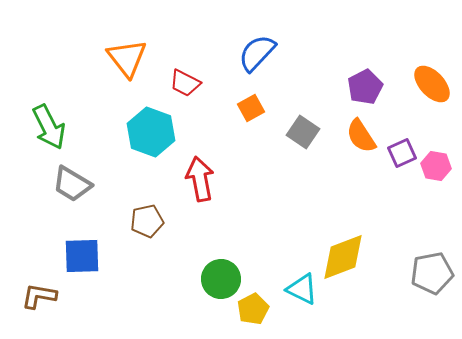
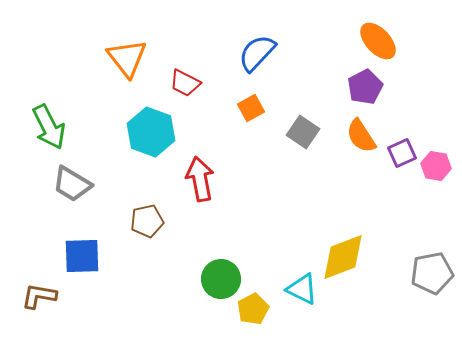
orange ellipse: moved 54 px left, 43 px up
